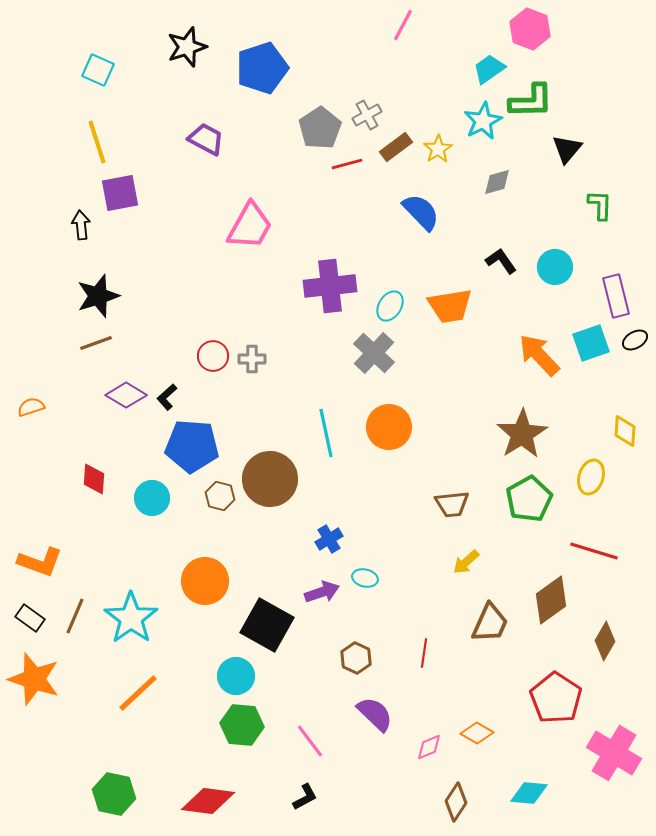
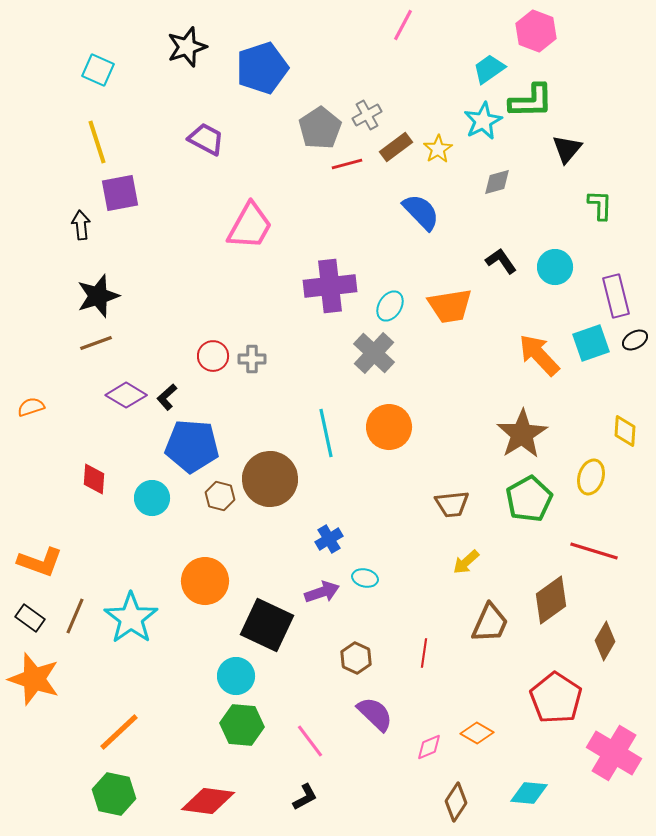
pink hexagon at (530, 29): moved 6 px right, 2 px down
black square at (267, 625): rotated 4 degrees counterclockwise
orange line at (138, 693): moved 19 px left, 39 px down
